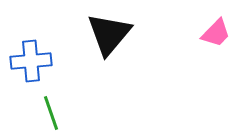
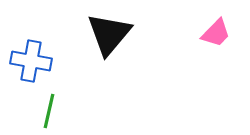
blue cross: rotated 15 degrees clockwise
green line: moved 2 px left, 2 px up; rotated 32 degrees clockwise
